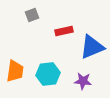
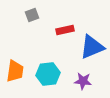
red rectangle: moved 1 px right, 1 px up
